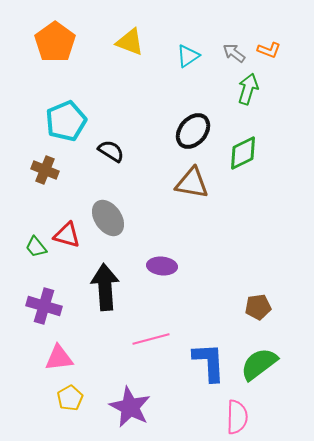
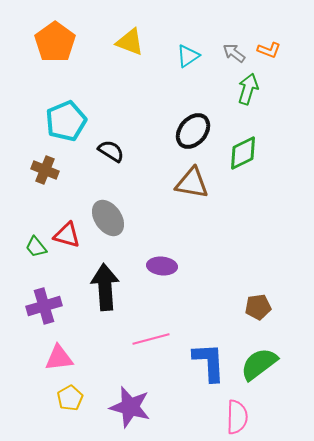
purple cross: rotated 32 degrees counterclockwise
purple star: rotated 12 degrees counterclockwise
